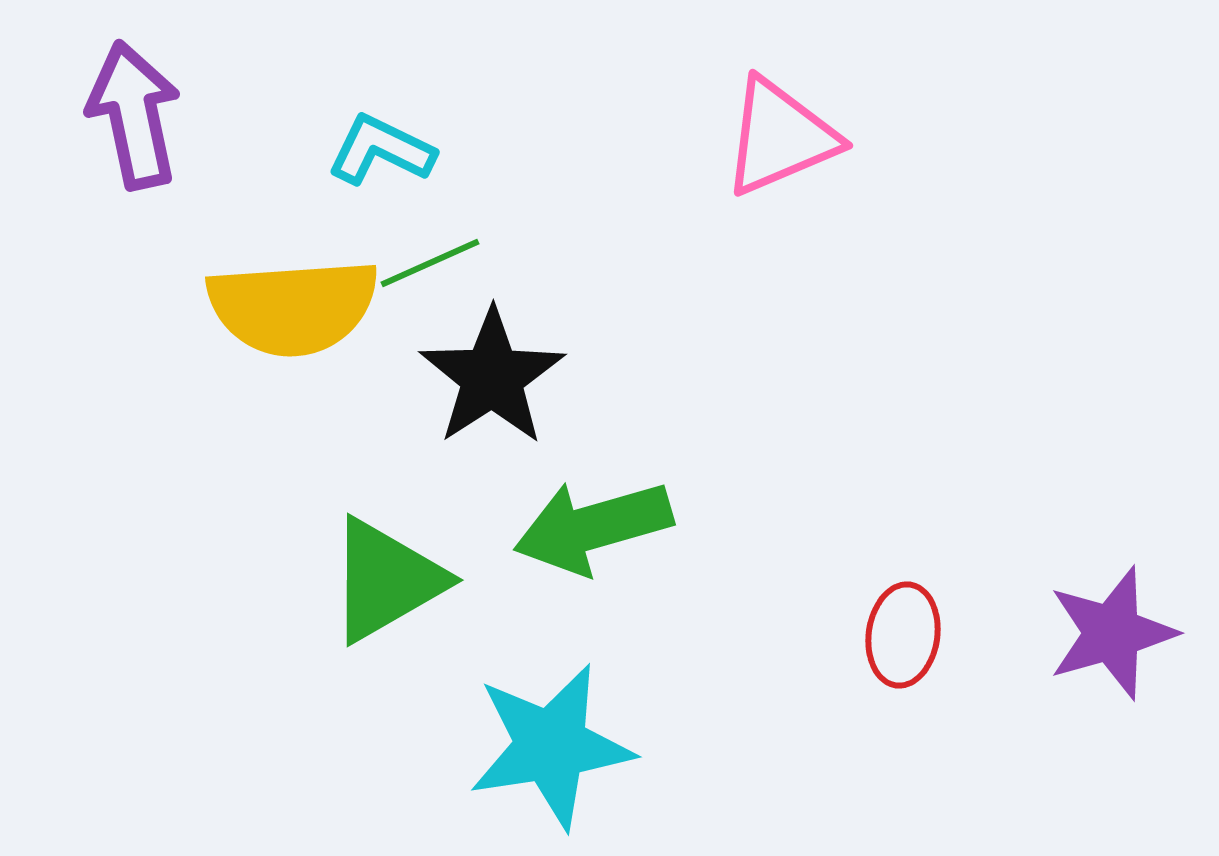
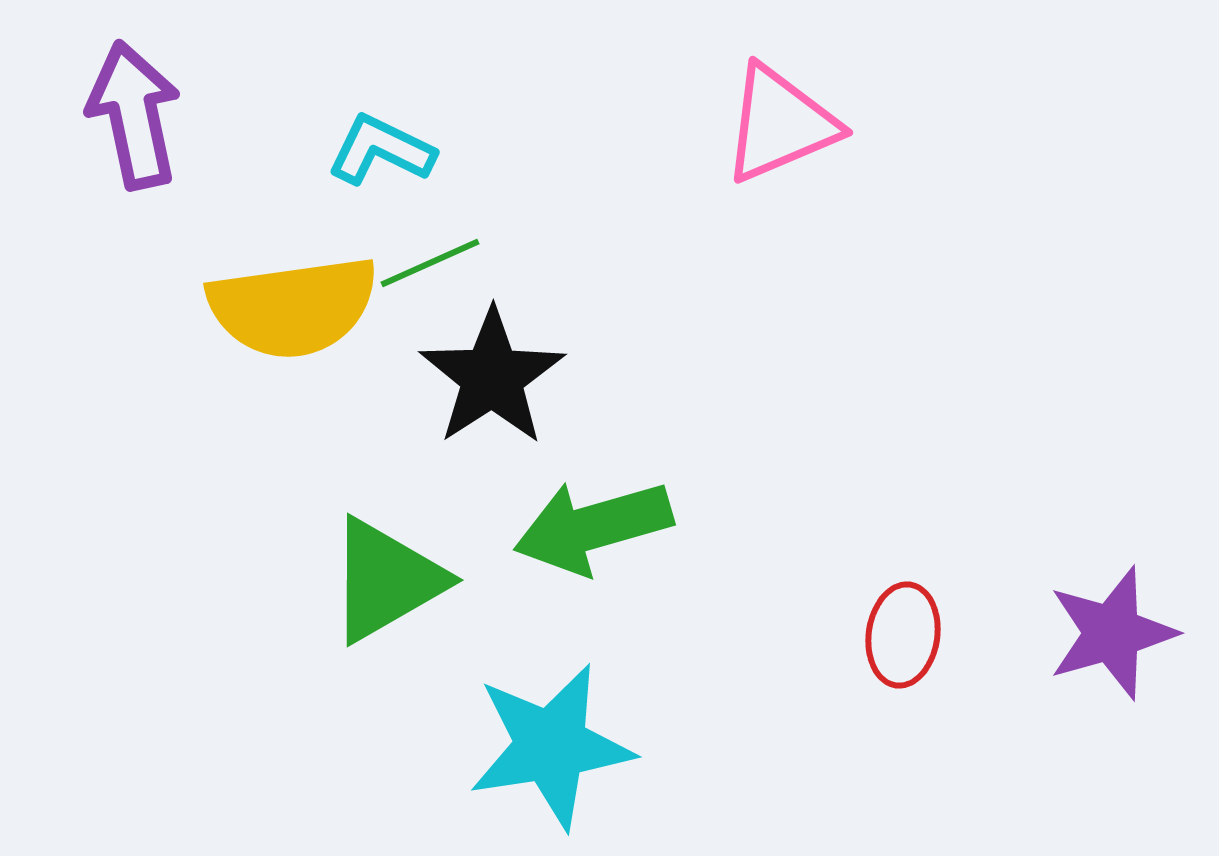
pink triangle: moved 13 px up
yellow semicircle: rotated 4 degrees counterclockwise
